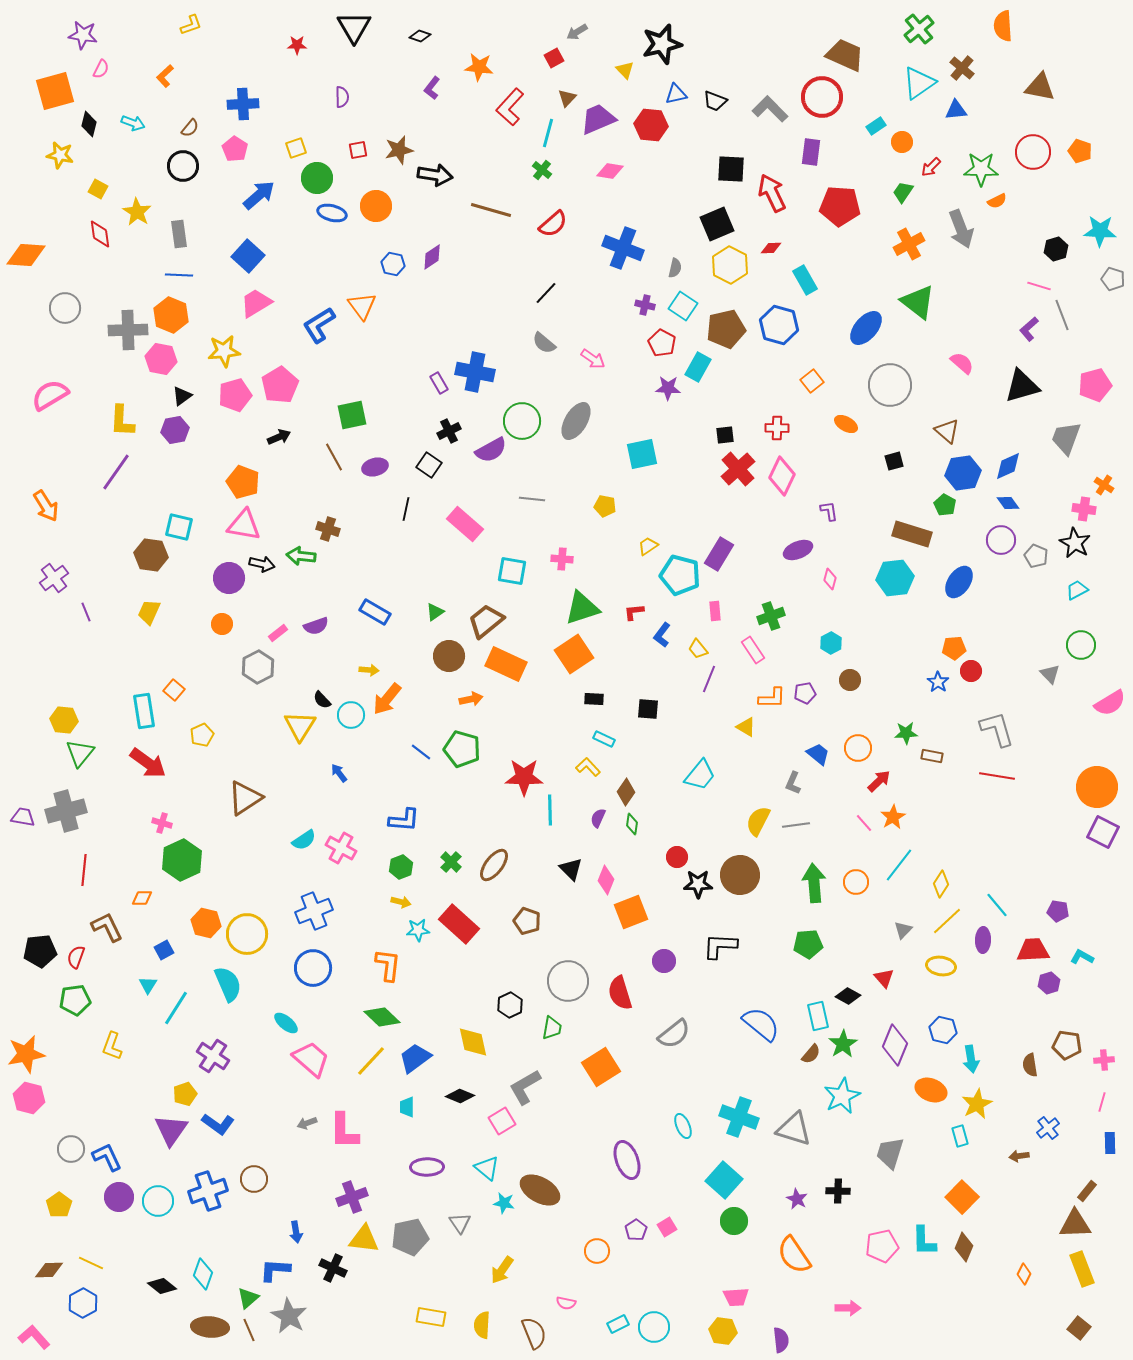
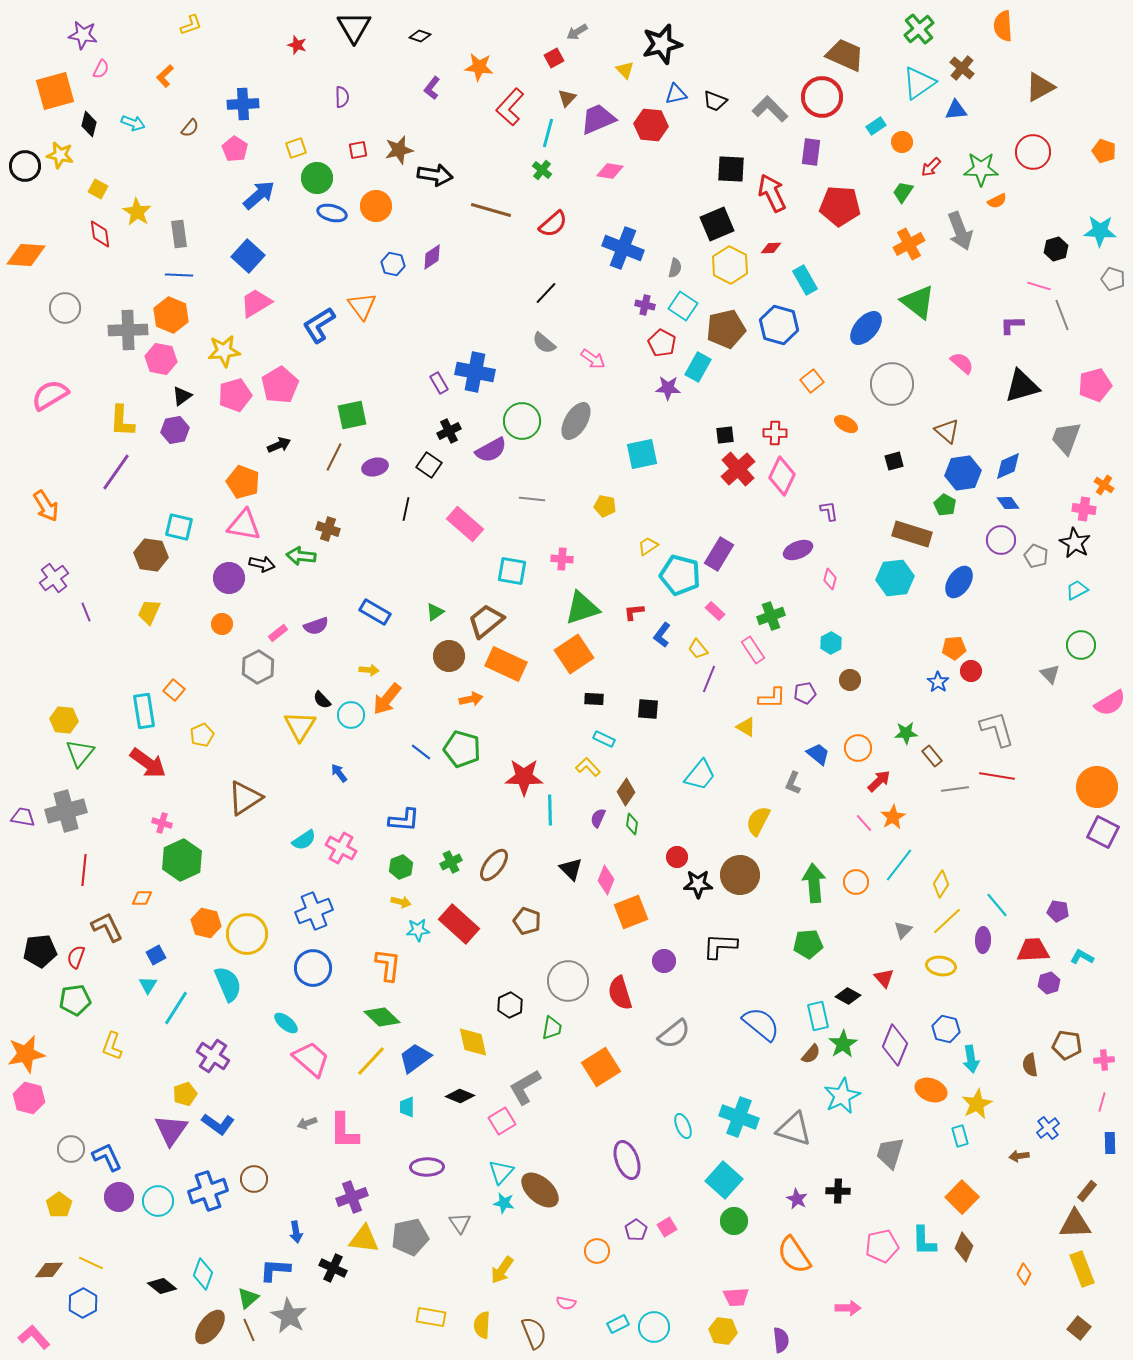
red star at (297, 45): rotated 18 degrees clockwise
brown triangle at (1040, 87): rotated 40 degrees counterclockwise
orange pentagon at (1080, 151): moved 24 px right
black circle at (183, 166): moved 158 px left
gray arrow at (961, 229): moved 1 px left, 2 px down
purple L-shape at (1029, 329): moved 17 px left, 4 px up; rotated 40 degrees clockwise
gray circle at (890, 385): moved 2 px right, 1 px up
red cross at (777, 428): moved 2 px left, 5 px down
black arrow at (279, 437): moved 8 px down
brown line at (334, 457): rotated 56 degrees clockwise
pink rectangle at (715, 611): rotated 42 degrees counterclockwise
brown rectangle at (932, 756): rotated 40 degrees clockwise
gray line at (796, 825): moved 159 px right, 36 px up
green cross at (451, 862): rotated 20 degrees clockwise
blue square at (164, 950): moved 8 px left, 5 px down
blue hexagon at (943, 1030): moved 3 px right, 1 px up
cyan triangle at (487, 1168): moved 14 px right, 4 px down; rotated 32 degrees clockwise
brown ellipse at (540, 1190): rotated 12 degrees clockwise
brown ellipse at (210, 1327): rotated 57 degrees counterclockwise
